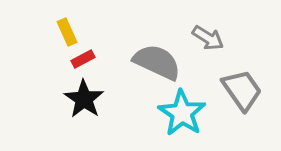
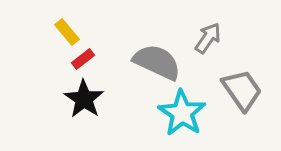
yellow rectangle: rotated 16 degrees counterclockwise
gray arrow: rotated 88 degrees counterclockwise
red rectangle: rotated 10 degrees counterclockwise
